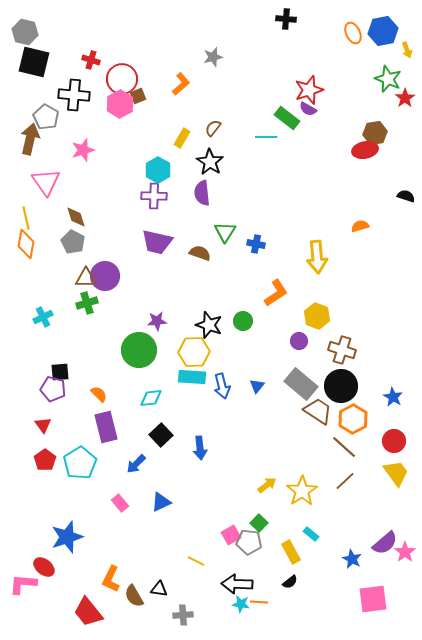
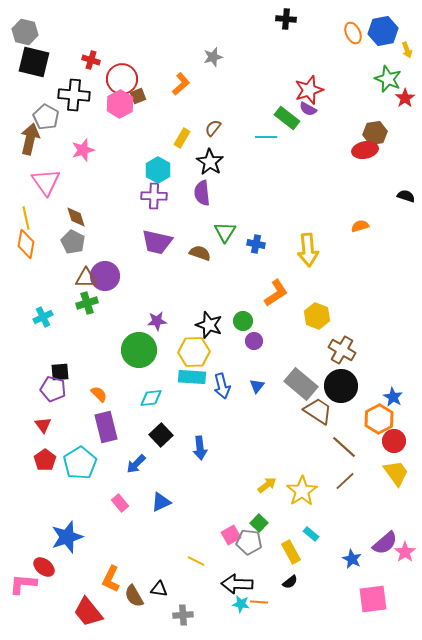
yellow arrow at (317, 257): moved 9 px left, 7 px up
purple circle at (299, 341): moved 45 px left
brown cross at (342, 350): rotated 12 degrees clockwise
orange hexagon at (353, 419): moved 26 px right
